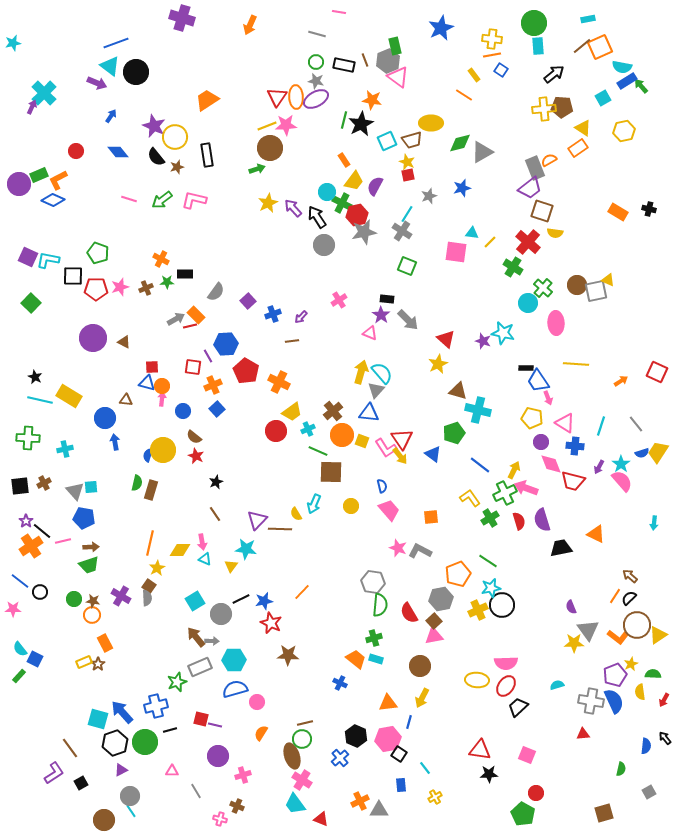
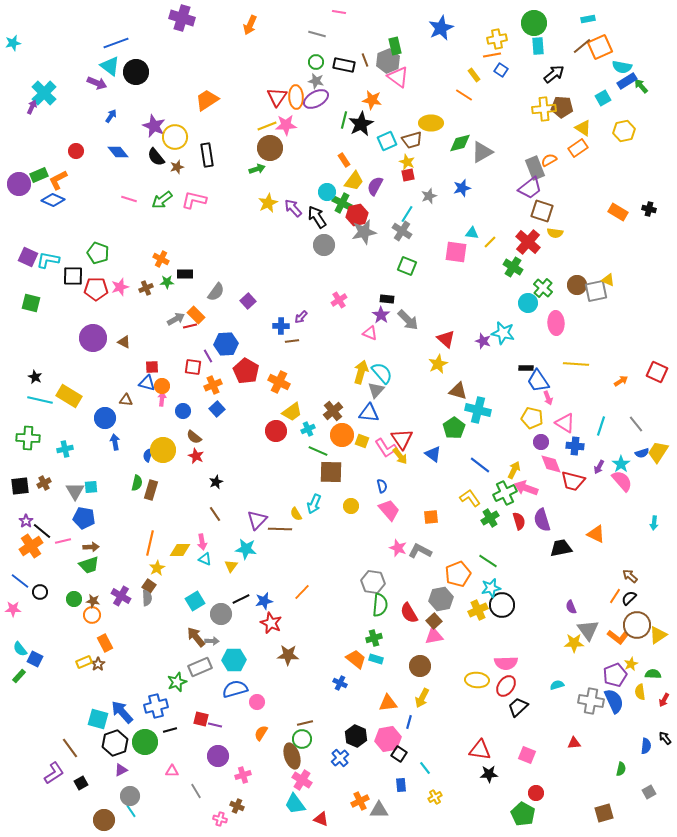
yellow cross at (492, 39): moved 5 px right; rotated 18 degrees counterclockwise
green square at (31, 303): rotated 30 degrees counterclockwise
blue cross at (273, 314): moved 8 px right, 12 px down; rotated 21 degrees clockwise
green pentagon at (454, 433): moved 5 px up; rotated 15 degrees counterclockwise
gray triangle at (75, 491): rotated 12 degrees clockwise
red triangle at (583, 734): moved 9 px left, 9 px down
